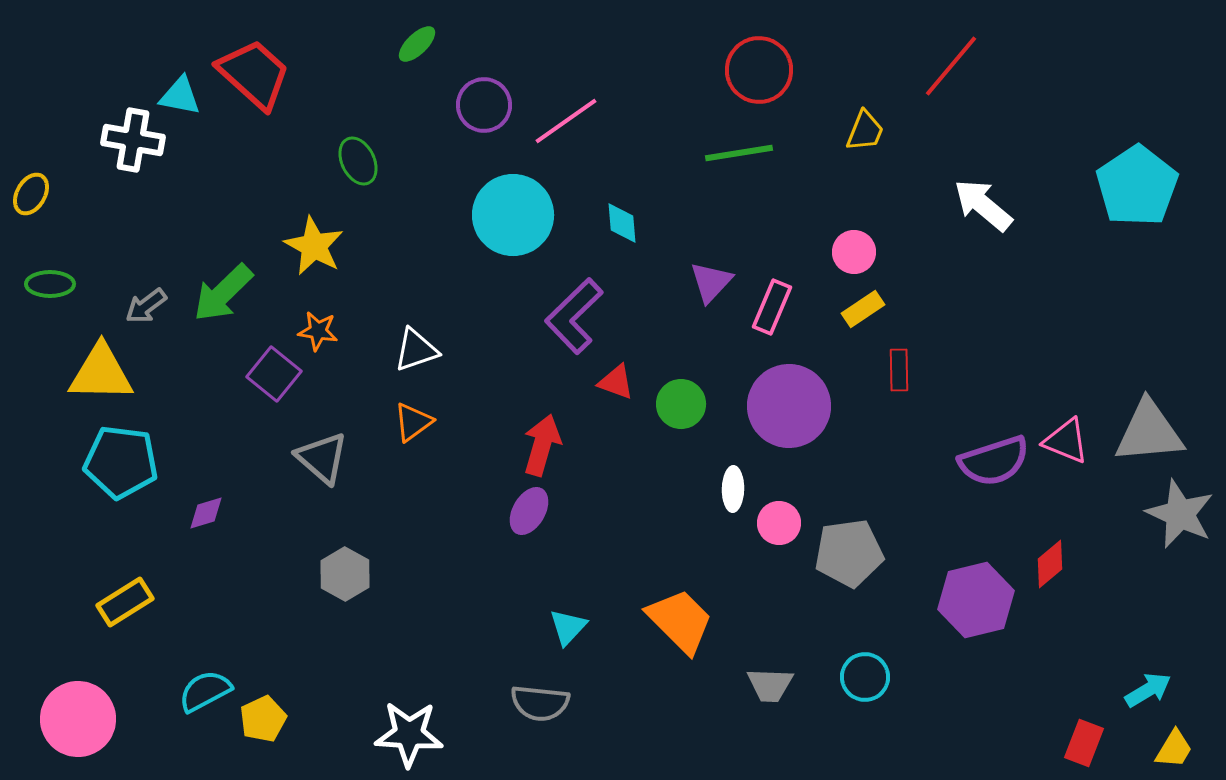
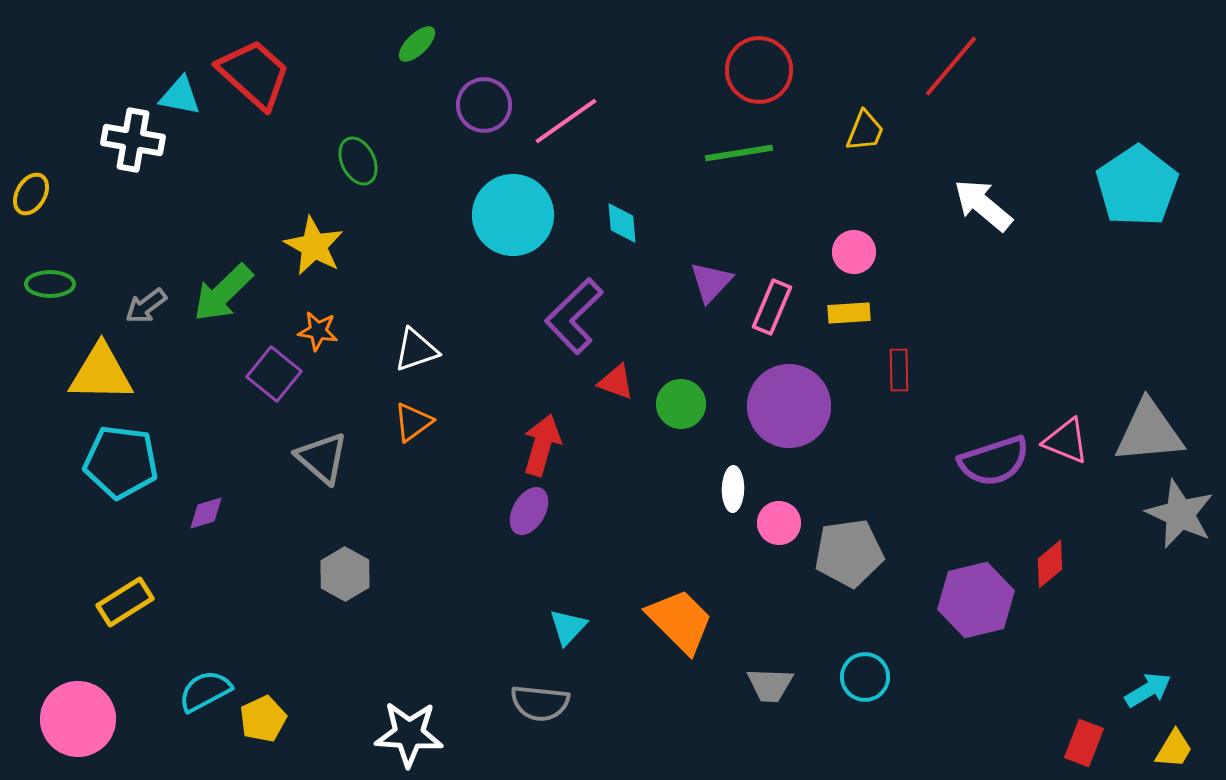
yellow rectangle at (863, 309): moved 14 px left, 4 px down; rotated 30 degrees clockwise
